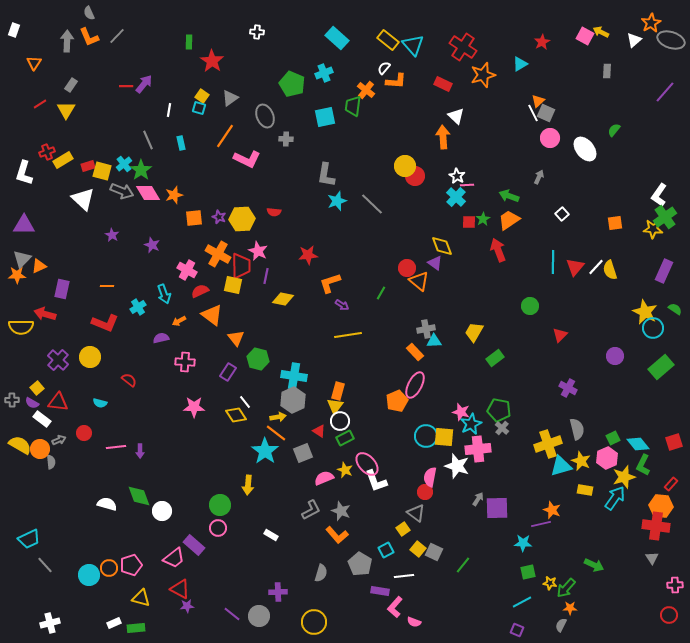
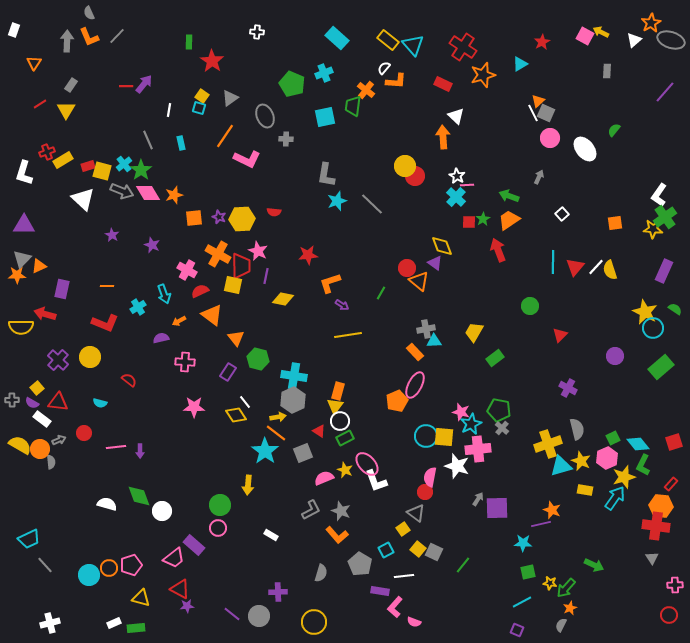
orange star at (570, 608): rotated 24 degrees counterclockwise
